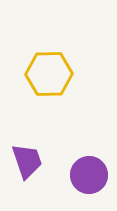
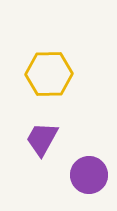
purple trapezoid: moved 15 px right, 22 px up; rotated 132 degrees counterclockwise
